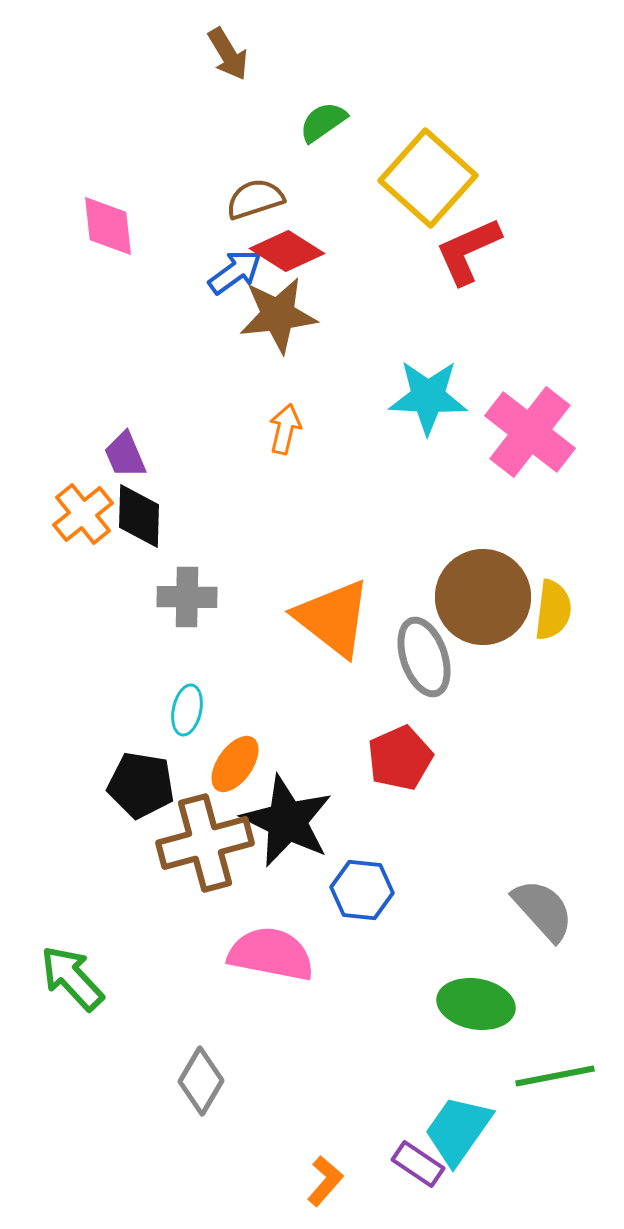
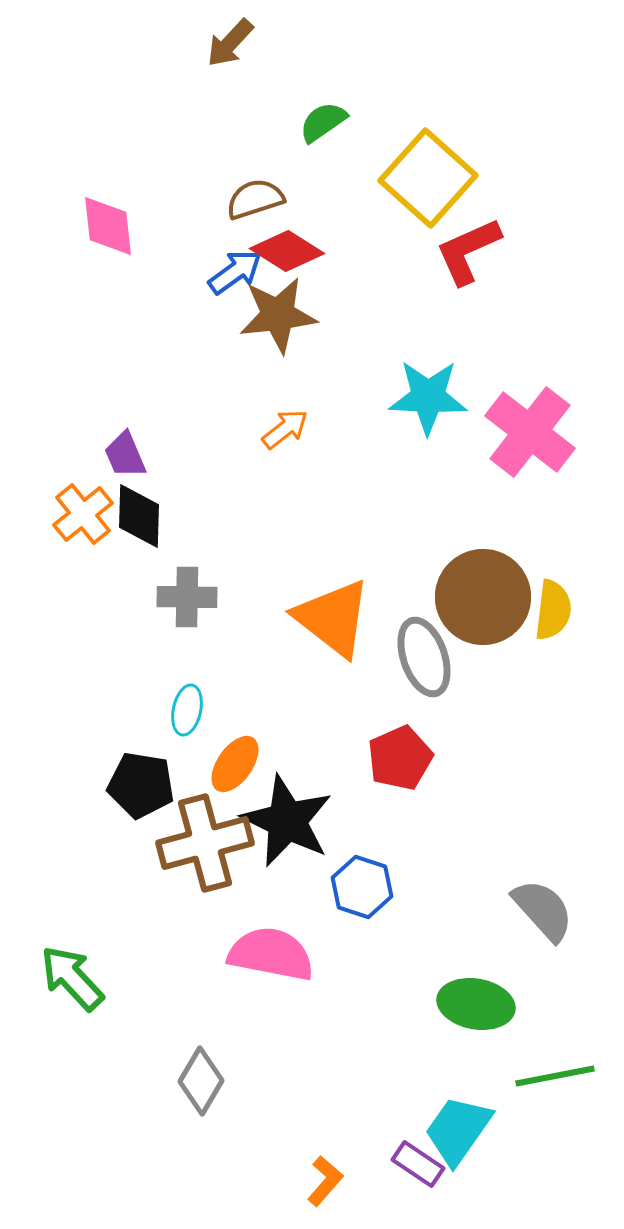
brown arrow: moved 2 px right, 11 px up; rotated 74 degrees clockwise
orange arrow: rotated 39 degrees clockwise
blue hexagon: moved 3 px up; rotated 12 degrees clockwise
